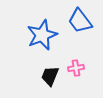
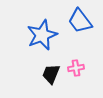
black trapezoid: moved 1 px right, 2 px up
